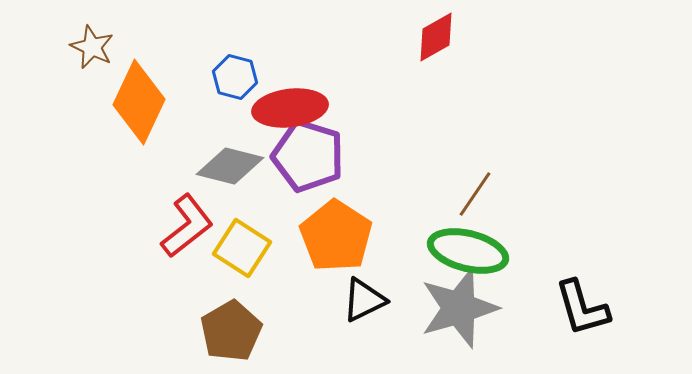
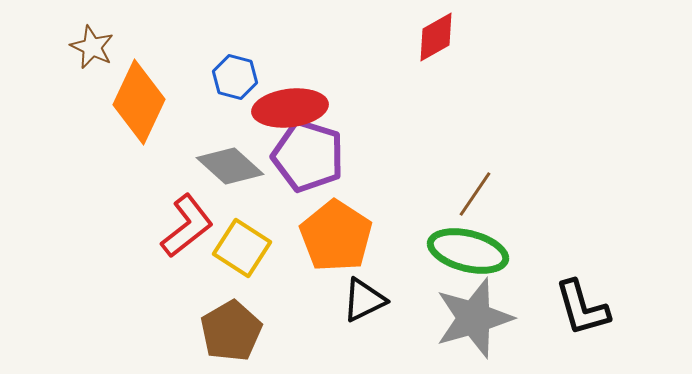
gray diamond: rotated 28 degrees clockwise
gray star: moved 15 px right, 10 px down
